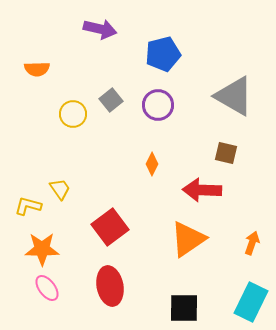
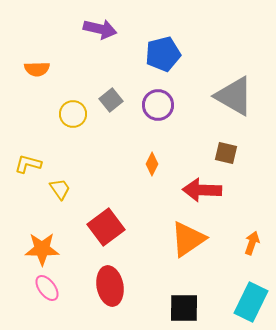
yellow L-shape: moved 42 px up
red square: moved 4 px left
